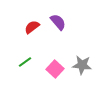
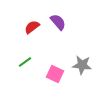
pink square: moved 5 px down; rotated 18 degrees counterclockwise
